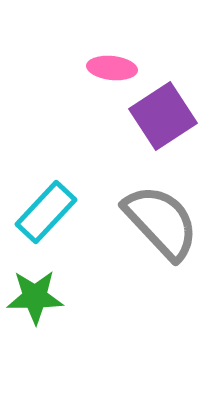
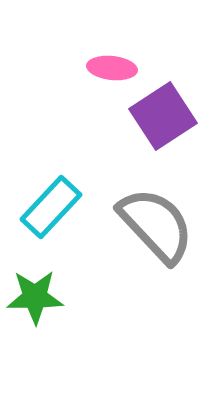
cyan rectangle: moved 5 px right, 5 px up
gray semicircle: moved 5 px left, 3 px down
